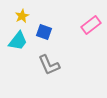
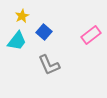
pink rectangle: moved 10 px down
blue square: rotated 21 degrees clockwise
cyan trapezoid: moved 1 px left
